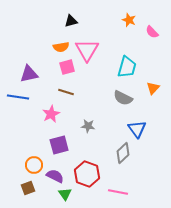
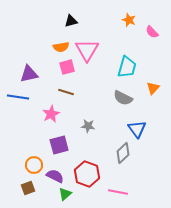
green triangle: rotated 24 degrees clockwise
